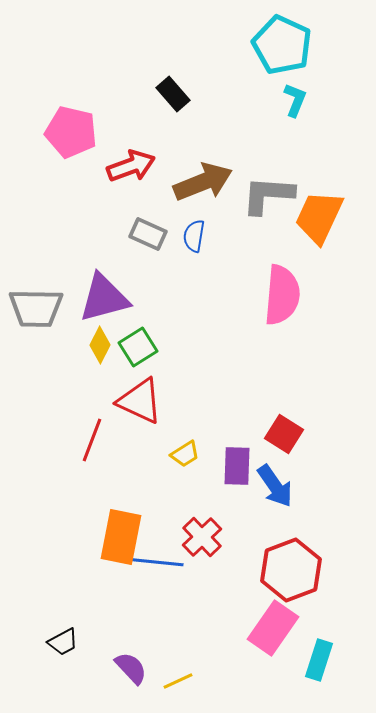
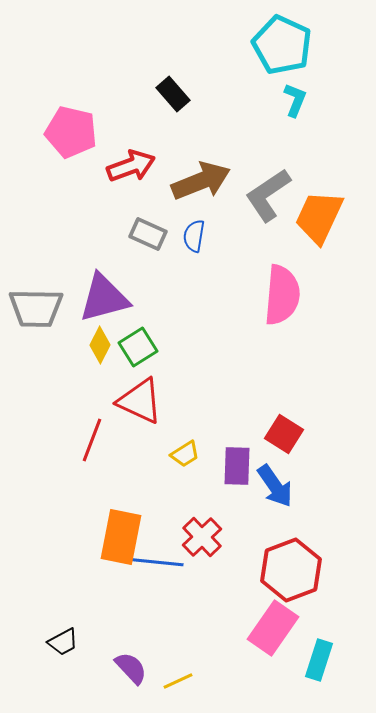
brown arrow: moved 2 px left, 1 px up
gray L-shape: rotated 38 degrees counterclockwise
